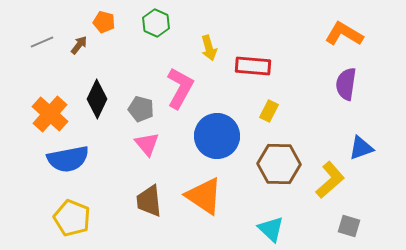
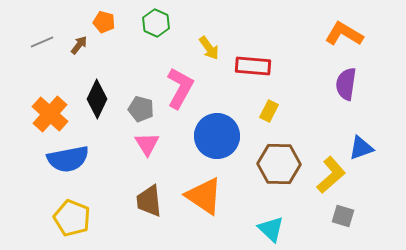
yellow arrow: rotated 20 degrees counterclockwise
pink triangle: rotated 8 degrees clockwise
yellow L-shape: moved 1 px right, 5 px up
gray square: moved 6 px left, 10 px up
